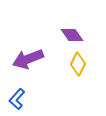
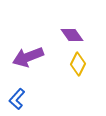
purple arrow: moved 2 px up
